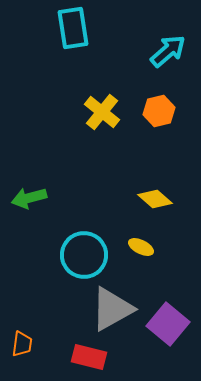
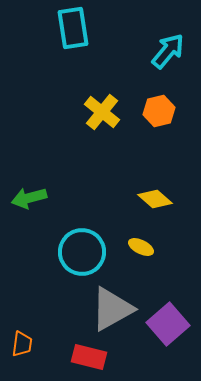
cyan arrow: rotated 9 degrees counterclockwise
cyan circle: moved 2 px left, 3 px up
purple square: rotated 9 degrees clockwise
